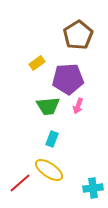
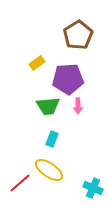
pink arrow: rotated 21 degrees counterclockwise
cyan cross: rotated 30 degrees clockwise
